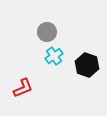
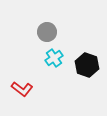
cyan cross: moved 2 px down
red L-shape: moved 1 px left, 1 px down; rotated 60 degrees clockwise
